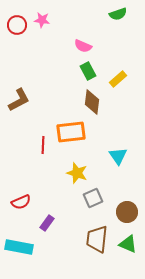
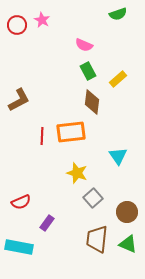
pink star: rotated 21 degrees clockwise
pink semicircle: moved 1 px right, 1 px up
red line: moved 1 px left, 9 px up
gray square: rotated 18 degrees counterclockwise
